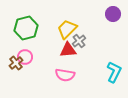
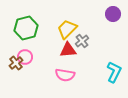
gray cross: moved 3 px right
